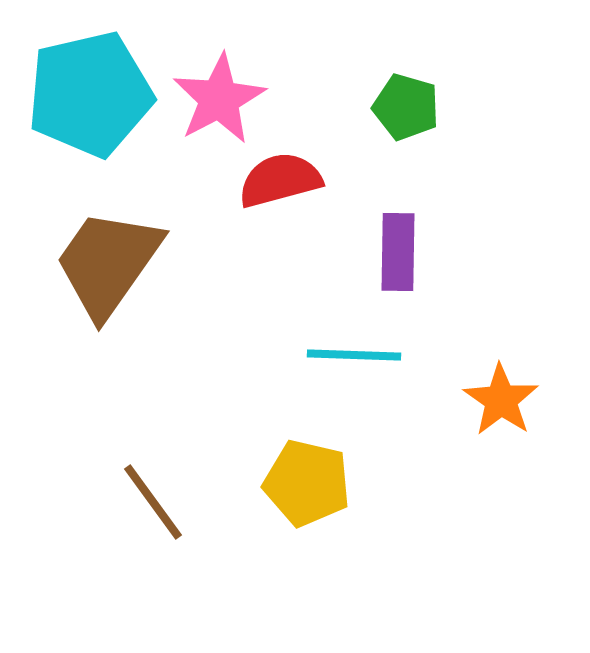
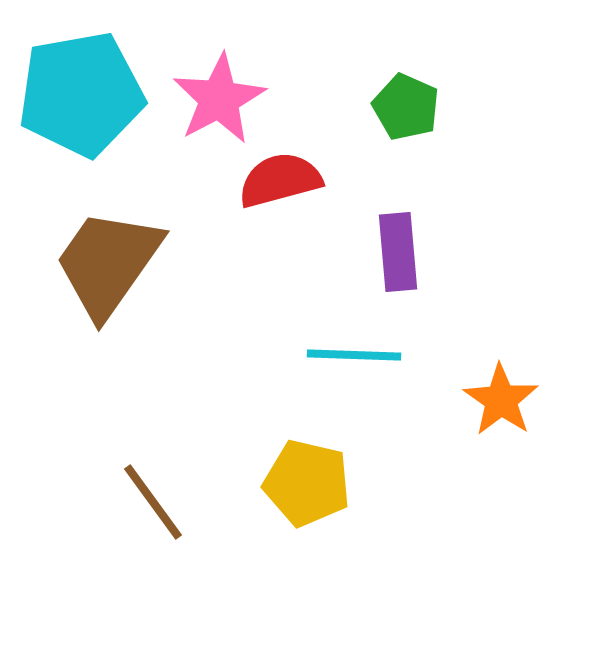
cyan pentagon: moved 9 px left; rotated 3 degrees clockwise
green pentagon: rotated 8 degrees clockwise
purple rectangle: rotated 6 degrees counterclockwise
